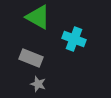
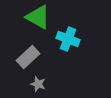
cyan cross: moved 6 px left
gray rectangle: moved 3 px left, 1 px up; rotated 65 degrees counterclockwise
